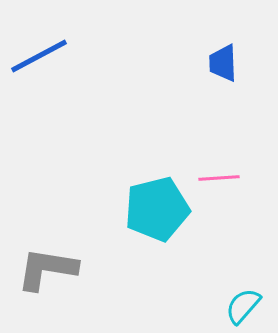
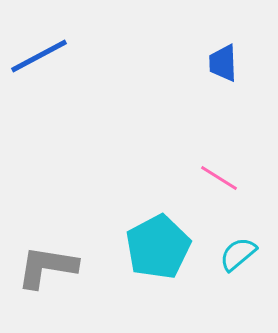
pink line: rotated 36 degrees clockwise
cyan pentagon: moved 1 px right, 38 px down; rotated 14 degrees counterclockwise
gray L-shape: moved 2 px up
cyan semicircle: moved 5 px left, 52 px up; rotated 9 degrees clockwise
